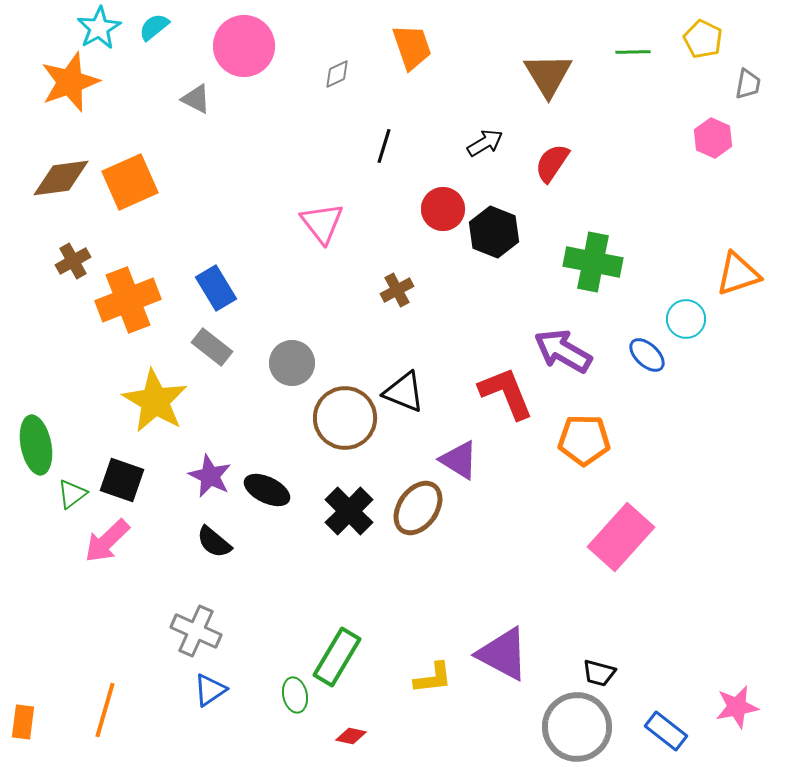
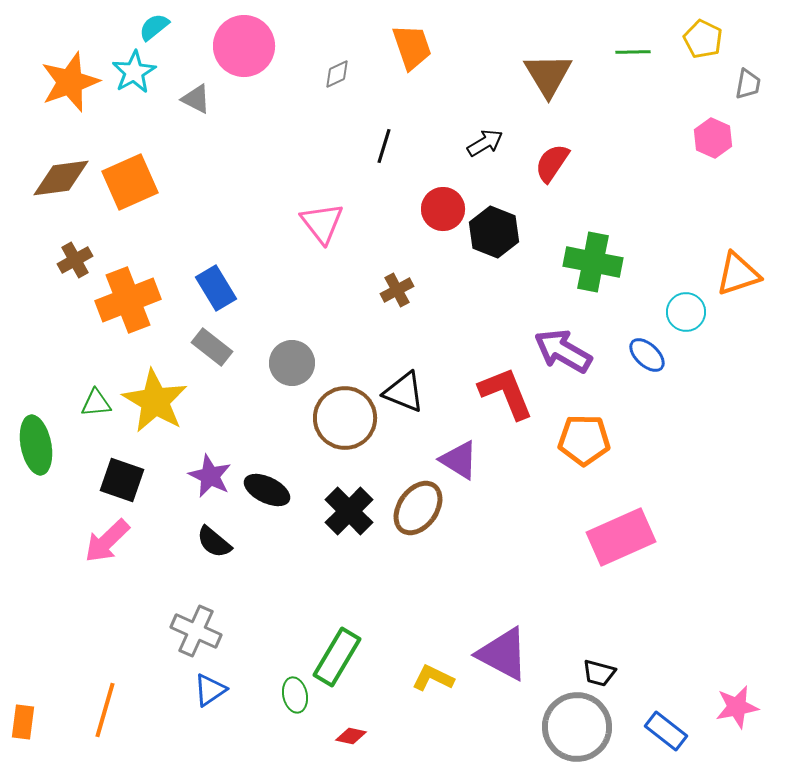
cyan star at (99, 28): moved 35 px right, 44 px down
brown cross at (73, 261): moved 2 px right, 1 px up
cyan circle at (686, 319): moved 7 px up
green triangle at (72, 494): moved 24 px right, 91 px up; rotated 32 degrees clockwise
pink rectangle at (621, 537): rotated 24 degrees clockwise
yellow L-shape at (433, 678): rotated 147 degrees counterclockwise
